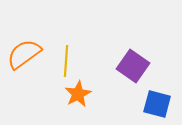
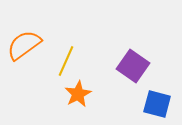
orange semicircle: moved 9 px up
yellow line: rotated 20 degrees clockwise
